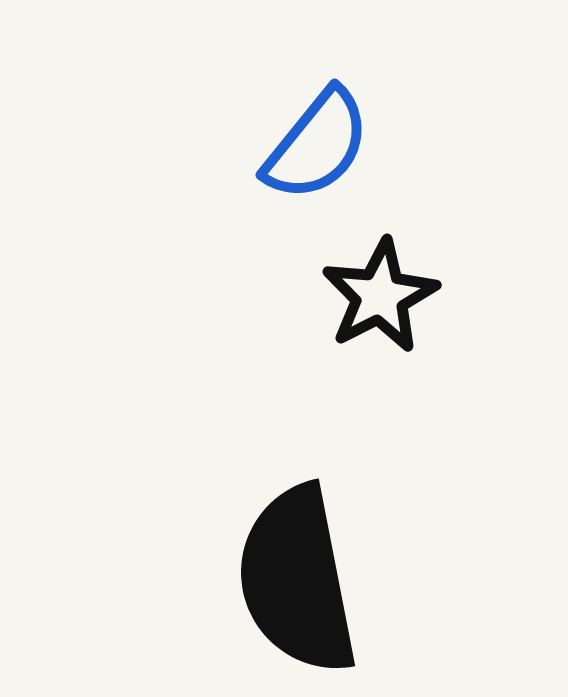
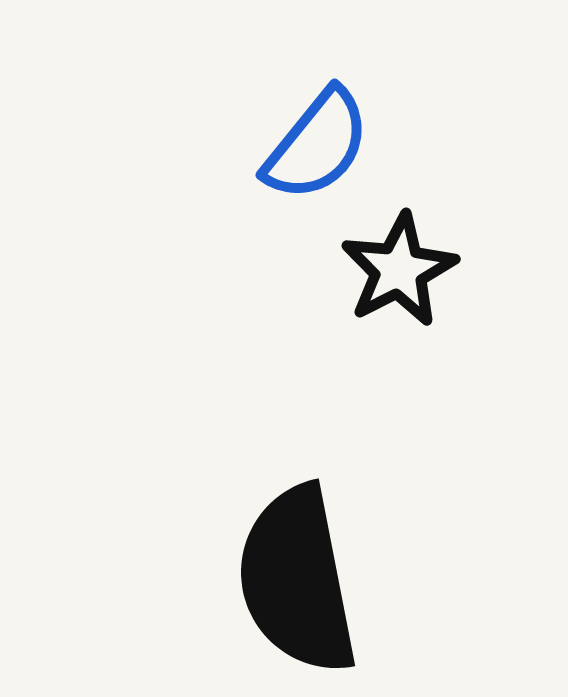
black star: moved 19 px right, 26 px up
